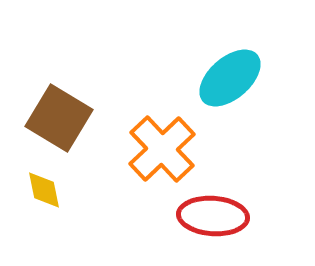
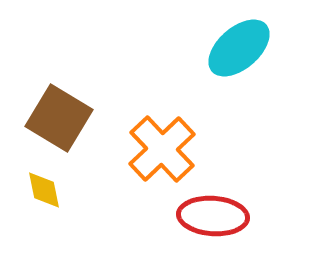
cyan ellipse: moved 9 px right, 30 px up
